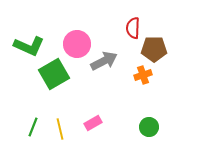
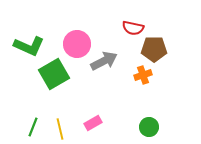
red semicircle: rotated 80 degrees counterclockwise
